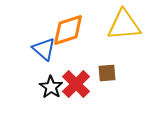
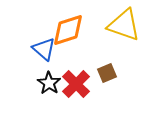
yellow triangle: rotated 24 degrees clockwise
brown square: rotated 18 degrees counterclockwise
black star: moved 2 px left, 4 px up
